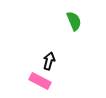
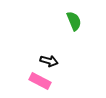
black arrow: rotated 90 degrees clockwise
